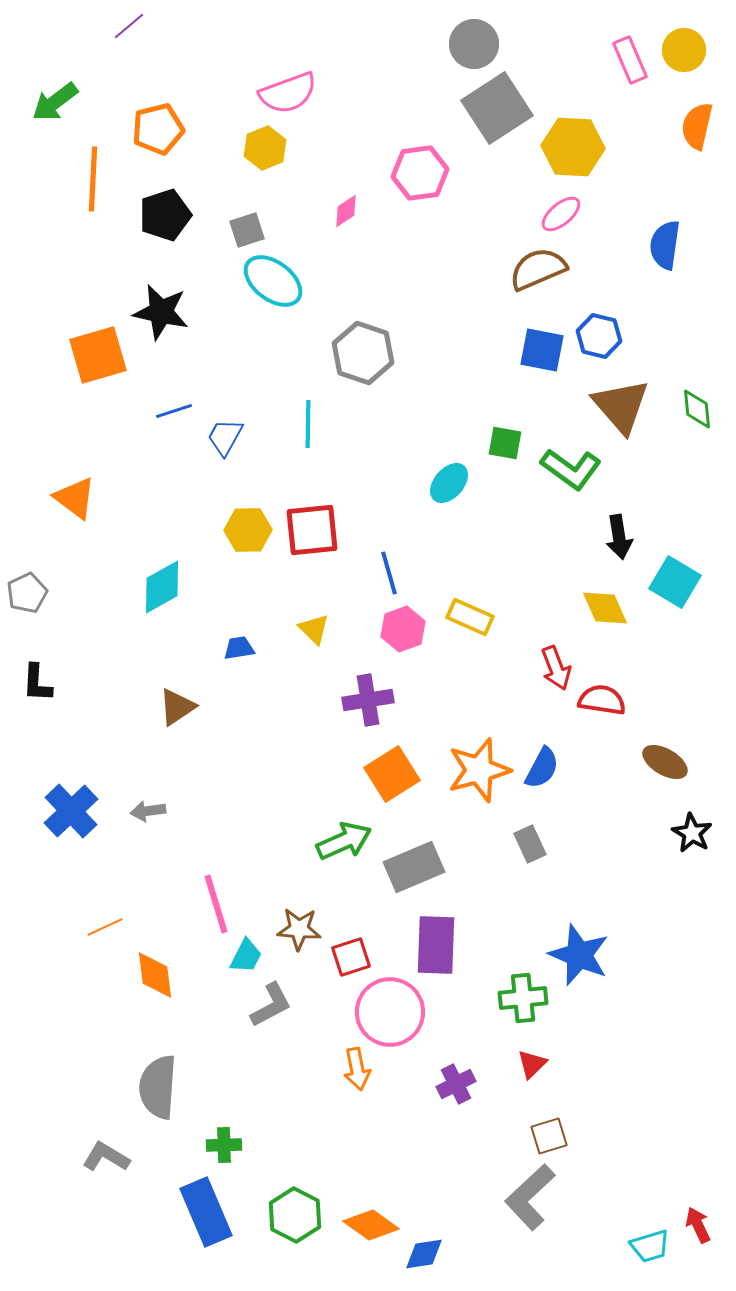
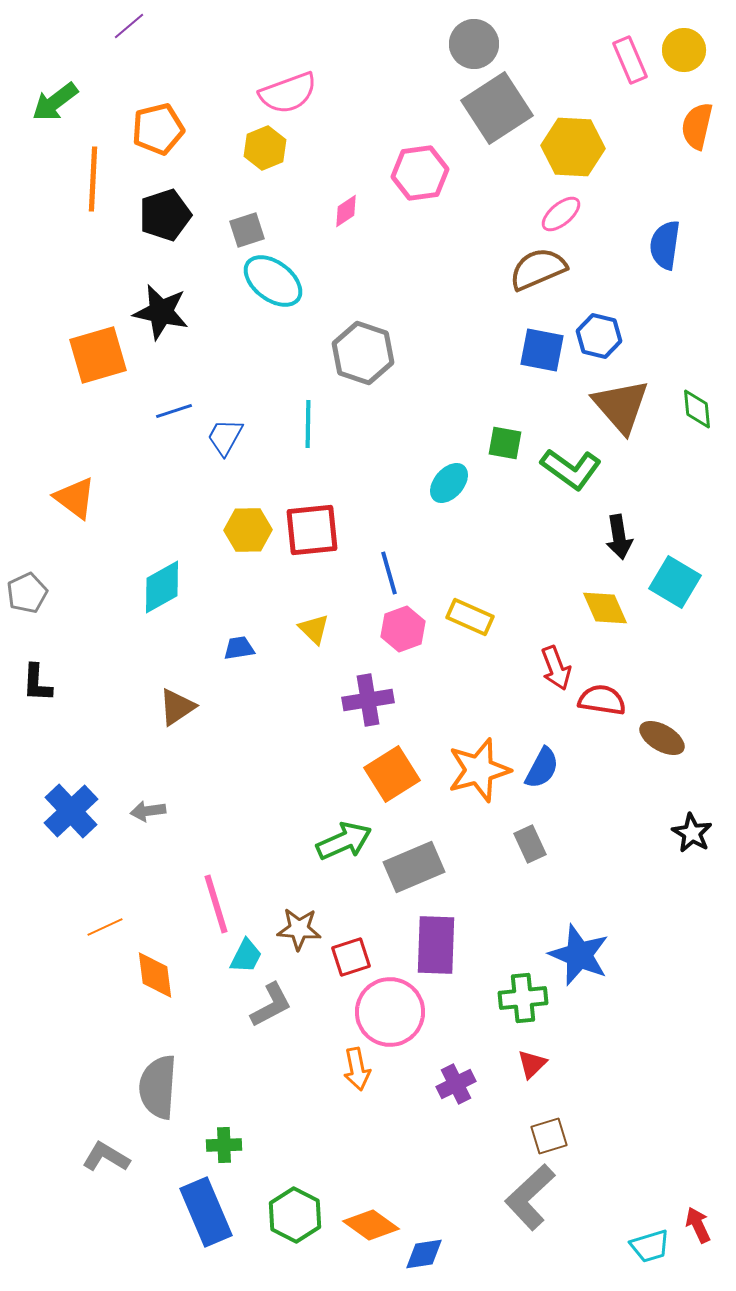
brown ellipse at (665, 762): moved 3 px left, 24 px up
